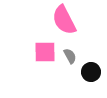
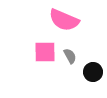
pink semicircle: rotated 40 degrees counterclockwise
black circle: moved 2 px right
